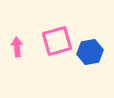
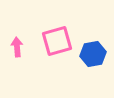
blue hexagon: moved 3 px right, 2 px down
